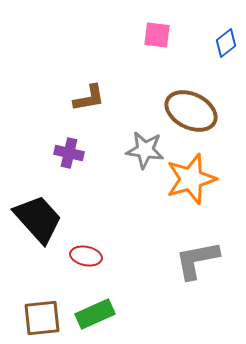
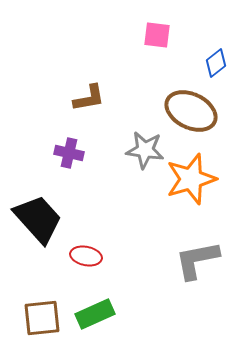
blue diamond: moved 10 px left, 20 px down
